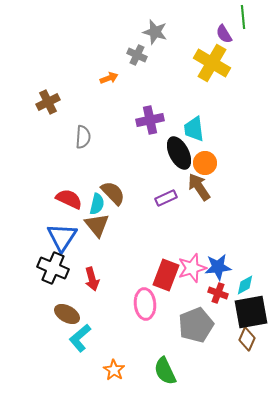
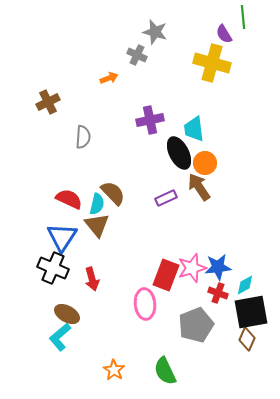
yellow cross: rotated 15 degrees counterclockwise
cyan L-shape: moved 20 px left, 1 px up
